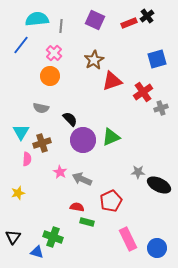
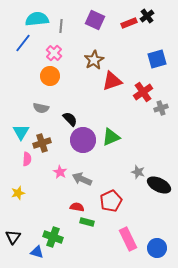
blue line: moved 2 px right, 2 px up
gray star: rotated 16 degrees clockwise
